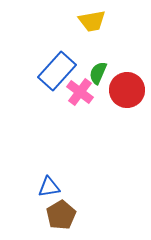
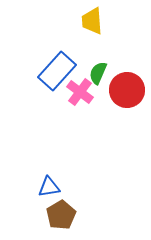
yellow trapezoid: rotated 96 degrees clockwise
